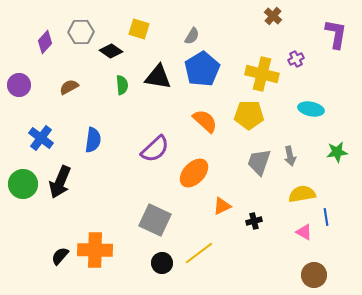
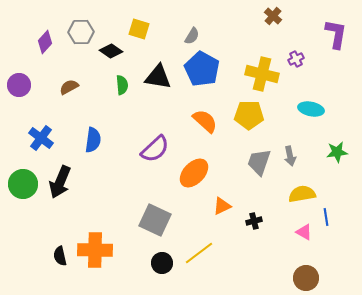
blue pentagon: rotated 12 degrees counterclockwise
black semicircle: rotated 54 degrees counterclockwise
brown circle: moved 8 px left, 3 px down
